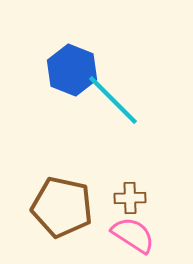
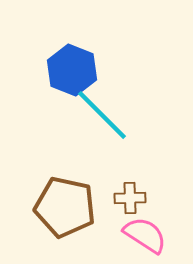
cyan line: moved 11 px left, 15 px down
brown pentagon: moved 3 px right
pink semicircle: moved 12 px right
